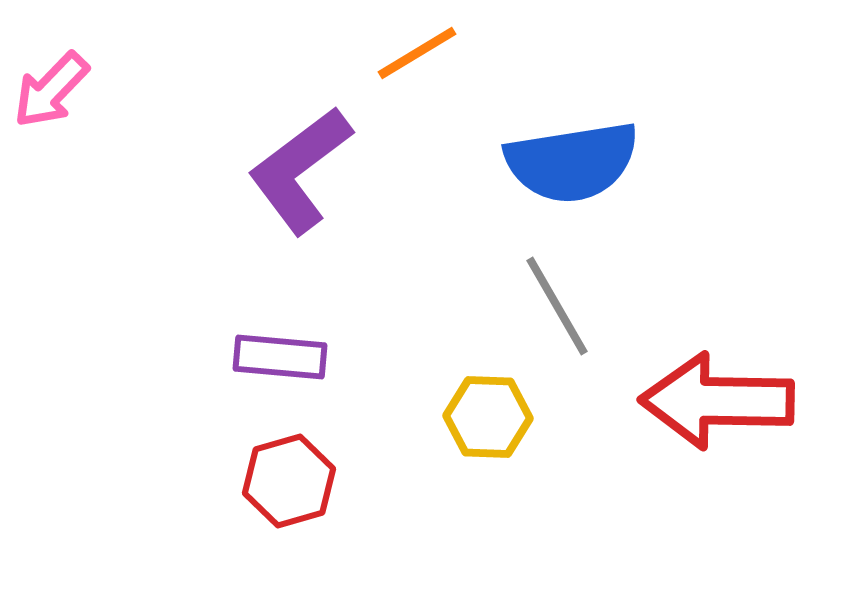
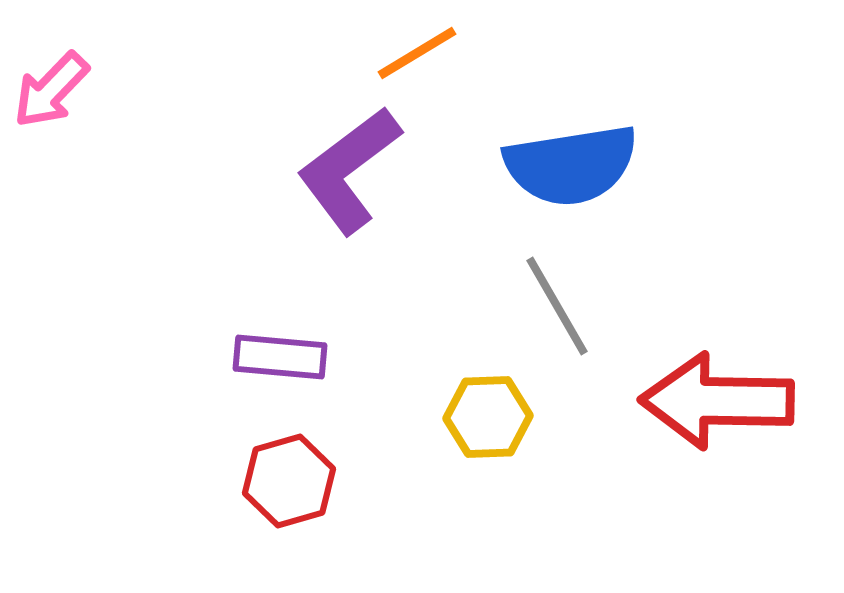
blue semicircle: moved 1 px left, 3 px down
purple L-shape: moved 49 px right
yellow hexagon: rotated 4 degrees counterclockwise
